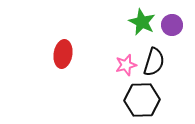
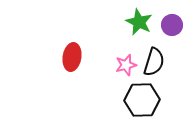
green star: moved 3 px left
red ellipse: moved 9 px right, 3 px down
